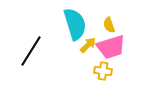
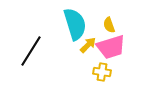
yellow cross: moved 1 px left, 1 px down
